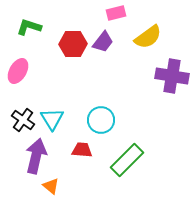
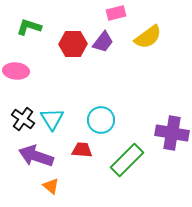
pink ellipse: moved 2 px left; rotated 65 degrees clockwise
purple cross: moved 57 px down
black cross: moved 1 px up
purple arrow: rotated 84 degrees counterclockwise
